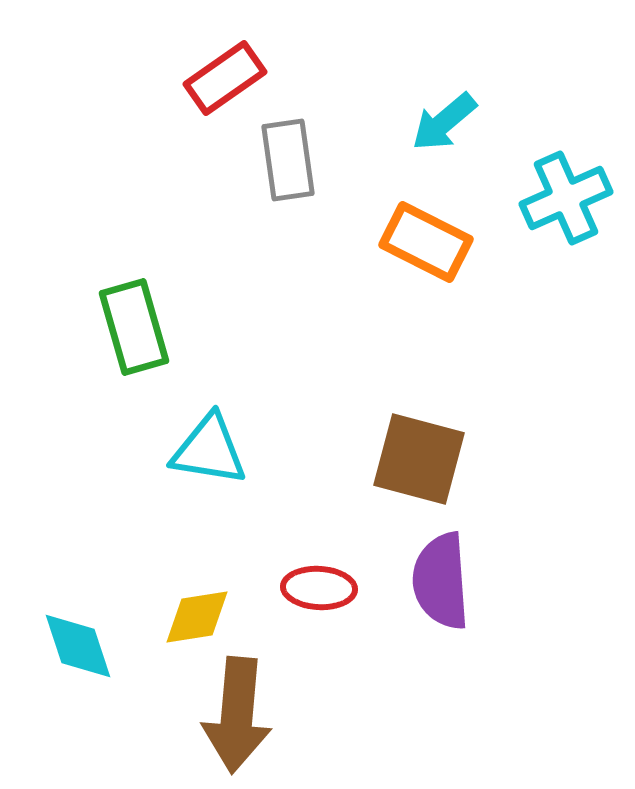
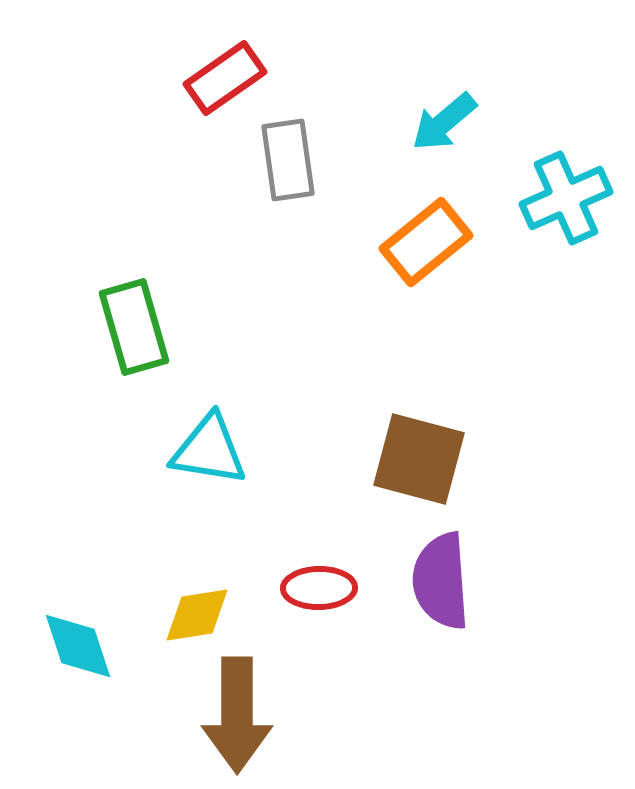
orange rectangle: rotated 66 degrees counterclockwise
red ellipse: rotated 4 degrees counterclockwise
yellow diamond: moved 2 px up
brown arrow: rotated 5 degrees counterclockwise
